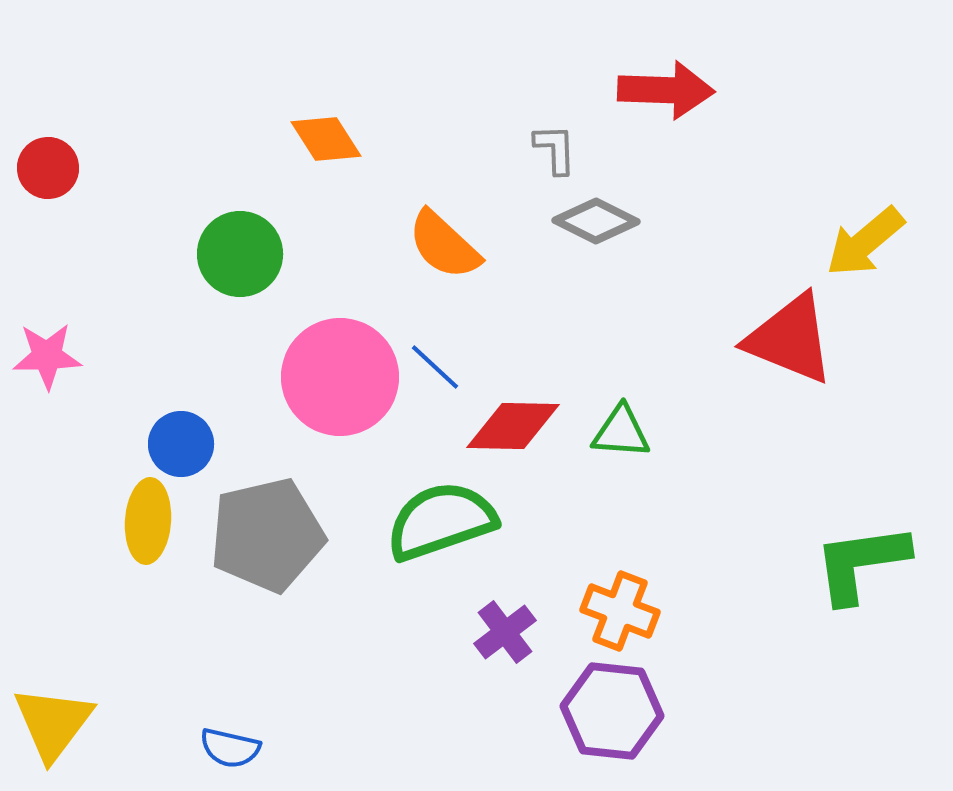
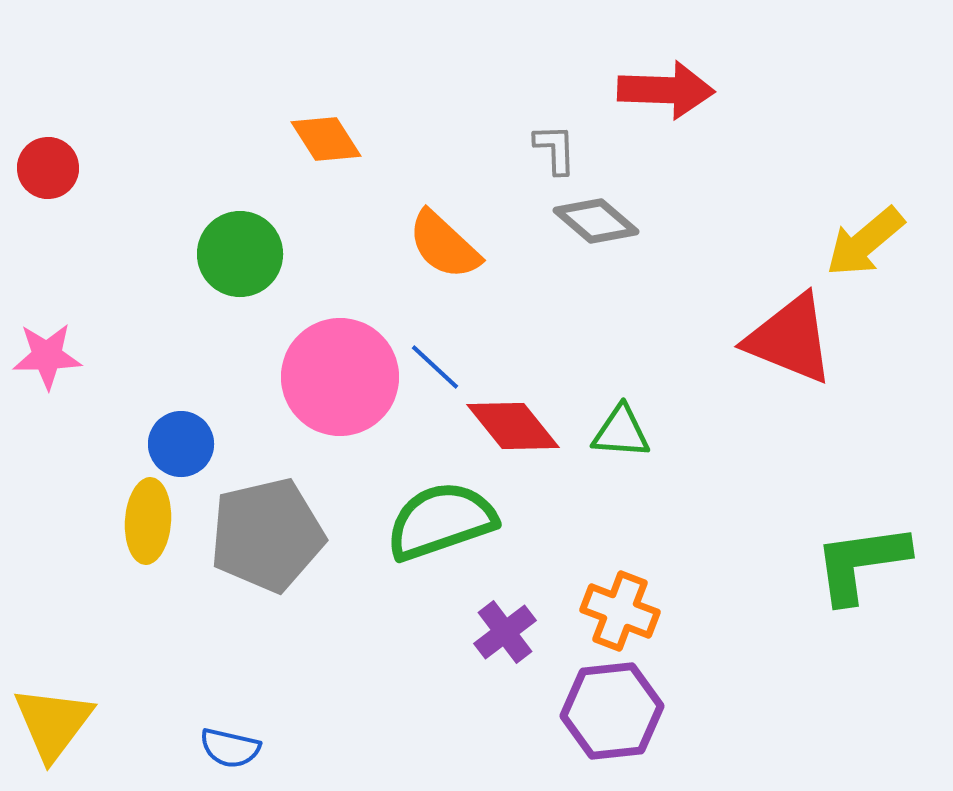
gray diamond: rotated 14 degrees clockwise
red diamond: rotated 50 degrees clockwise
purple hexagon: rotated 12 degrees counterclockwise
